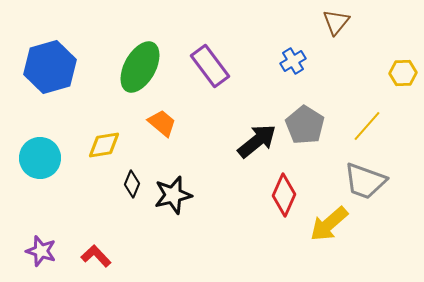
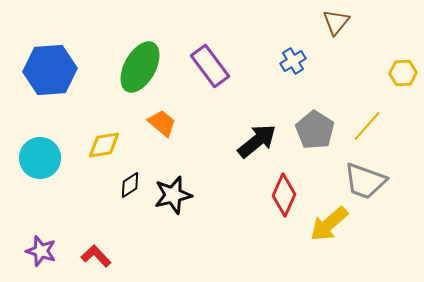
blue hexagon: moved 3 px down; rotated 12 degrees clockwise
gray pentagon: moved 10 px right, 5 px down
black diamond: moved 2 px left, 1 px down; rotated 36 degrees clockwise
